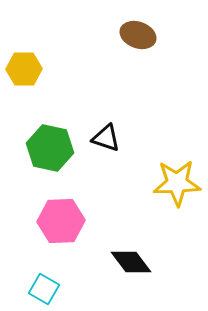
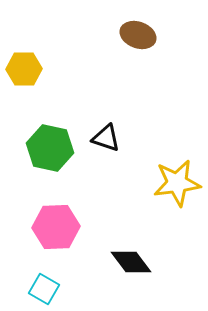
yellow star: rotated 6 degrees counterclockwise
pink hexagon: moved 5 px left, 6 px down
